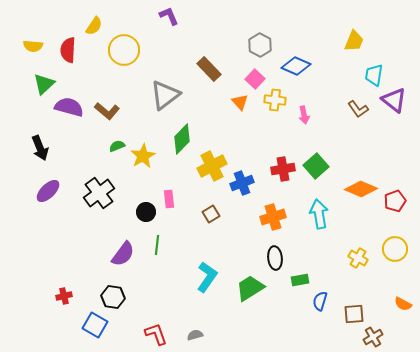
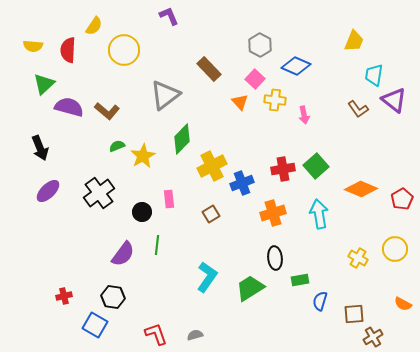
red pentagon at (395, 201): moved 7 px right, 2 px up; rotated 10 degrees counterclockwise
black circle at (146, 212): moved 4 px left
orange cross at (273, 217): moved 4 px up
